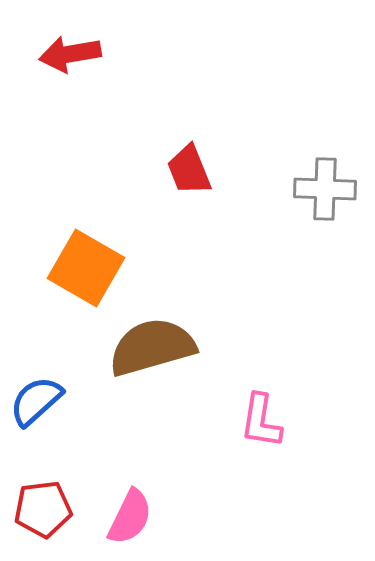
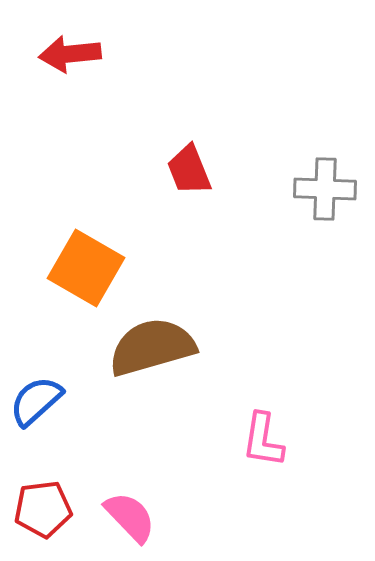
red arrow: rotated 4 degrees clockwise
pink L-shape: moved 2 px right, 19 px down
pink semicircle: rotated 70 degrees counterclockwise
